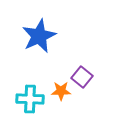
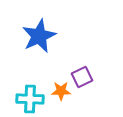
purple square: rotated 25 degrees clockwise
